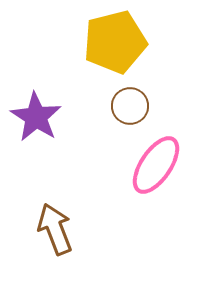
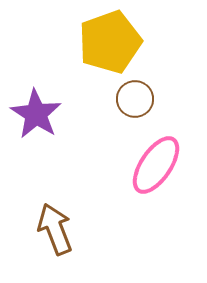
yellow pentagon: moved 5 px left; rotated 6 degrees counterclockwise
brown circle: moved 5 px right, 7 px up
purple star: moved 3 px up
